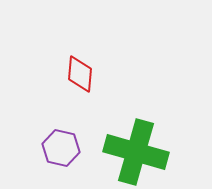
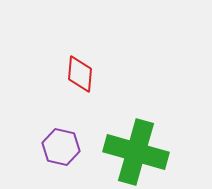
purple hexagon: moved 1 px up
